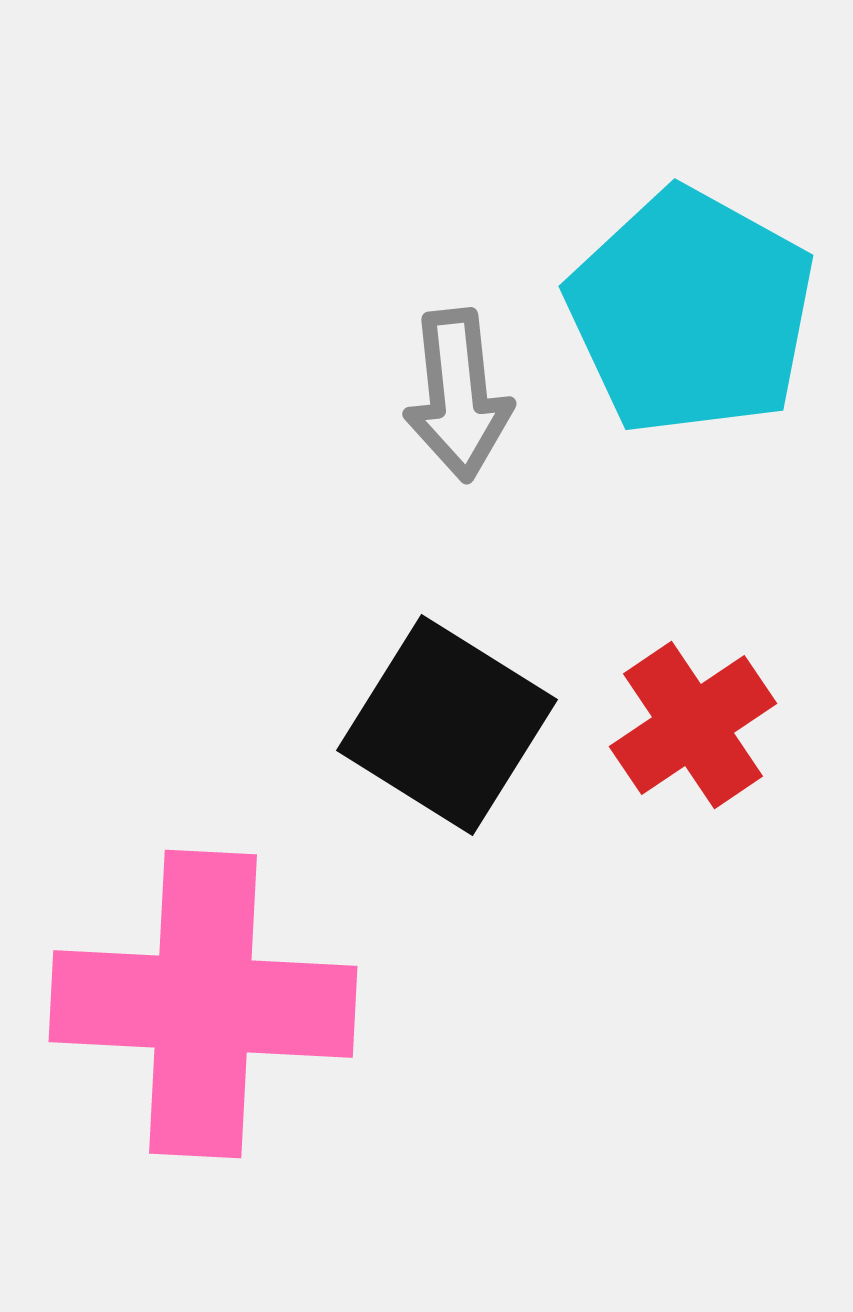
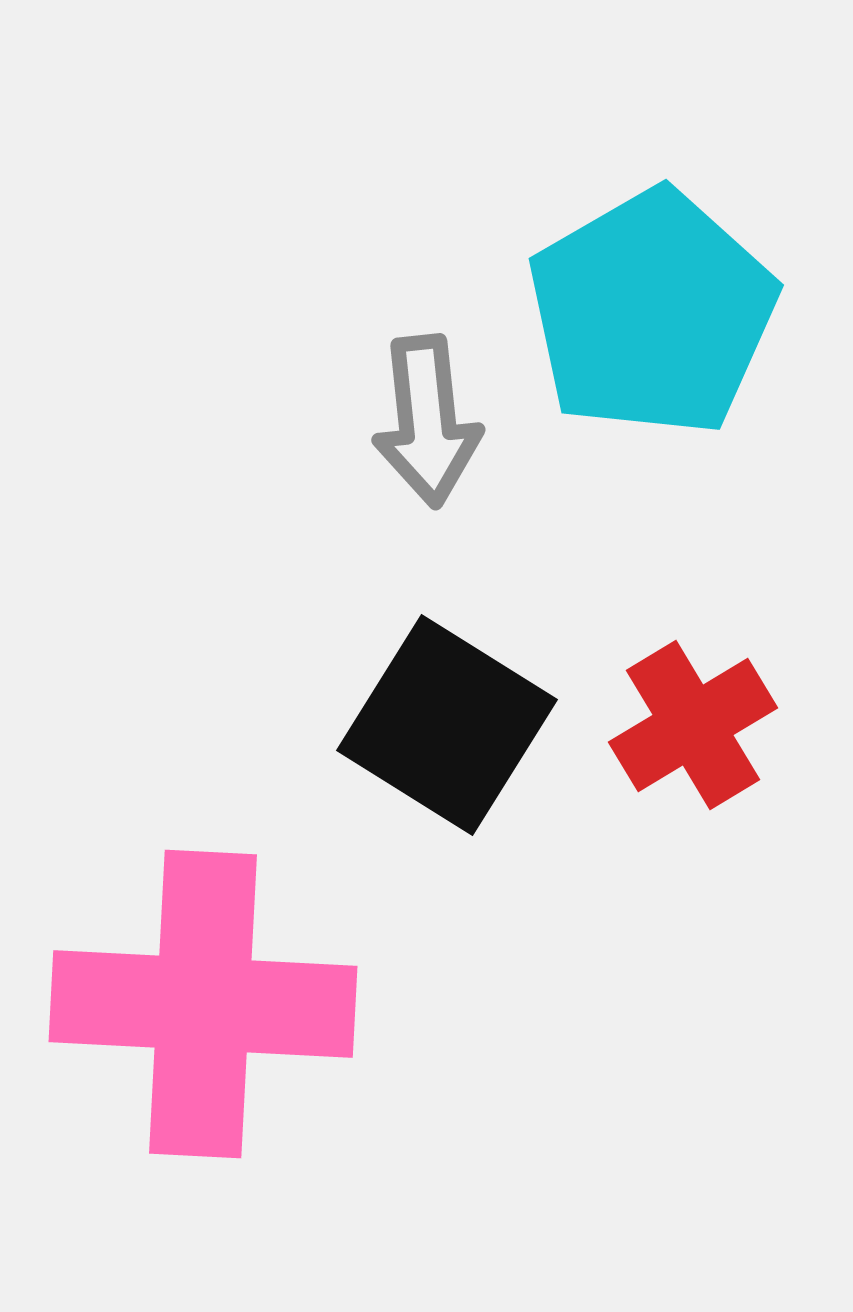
cyan pentagon: moved 39 px left, 1 px down; rotated 13 degrees clockwise
gray arrow: moved 31 px left, 26 px down
red cross: rotated 3 degrees clockwise
